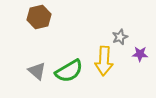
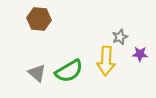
brown hexagon: moved 2 px down; rotated 20 degrees clockwise
yellow arrow: moved 2 px right
gray triangle: moved 2 px down
